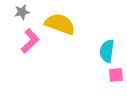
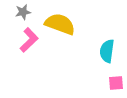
gray star: moved 1 px right
pink L-shape: moved 1 px left, 1 px up
pink square: moved 8 px down
